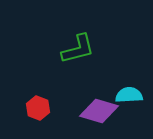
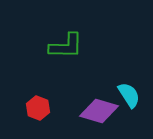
green L-shape: moved 12 px left, 3 px up; rotated 15 degrees clockwise
cyan semicircle: rotated 60 degrees clockwise
